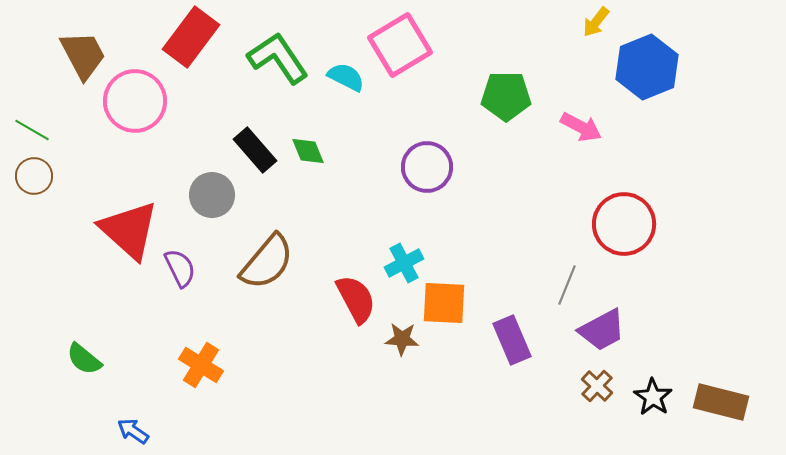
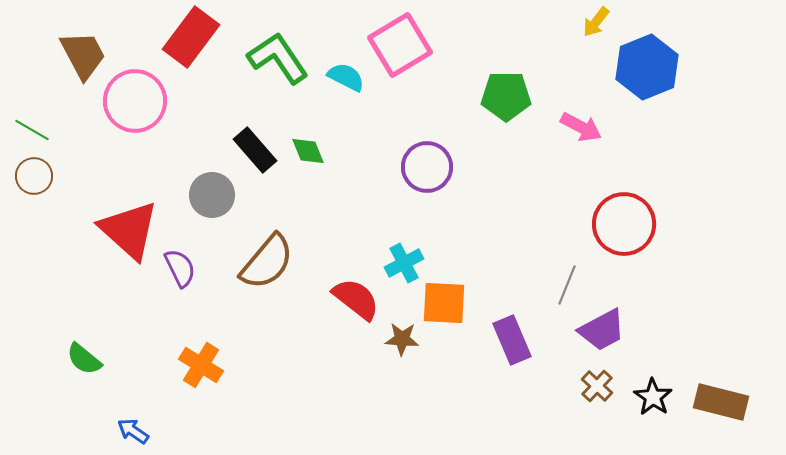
red semicircle: rotated 24 degrees counterclockwise
